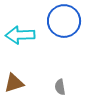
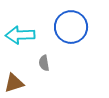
blue circle: moved 7 px right, 6 px down
gray semicircle: moved 16 px left, 24 px up
